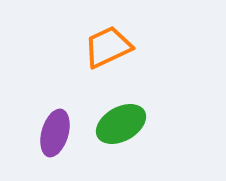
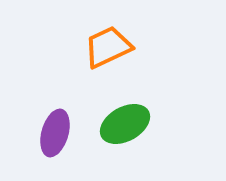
green ellipse: moved 4 px right
